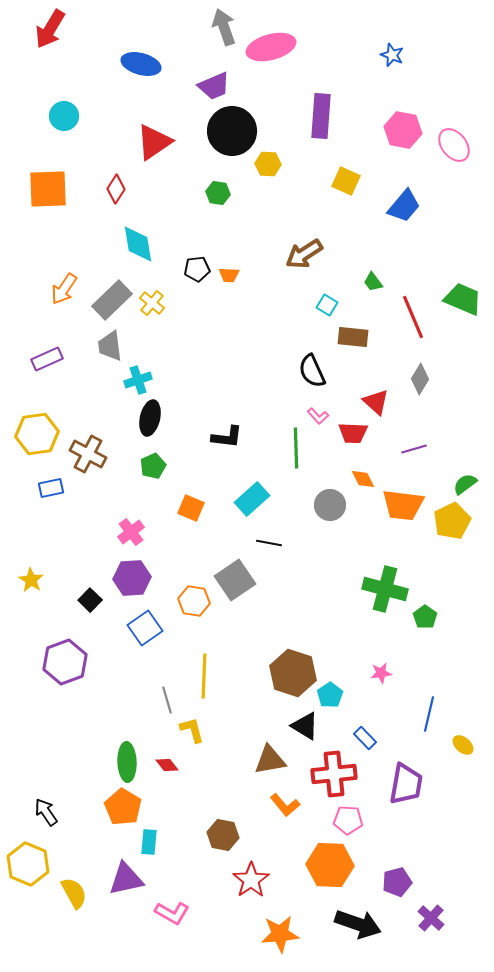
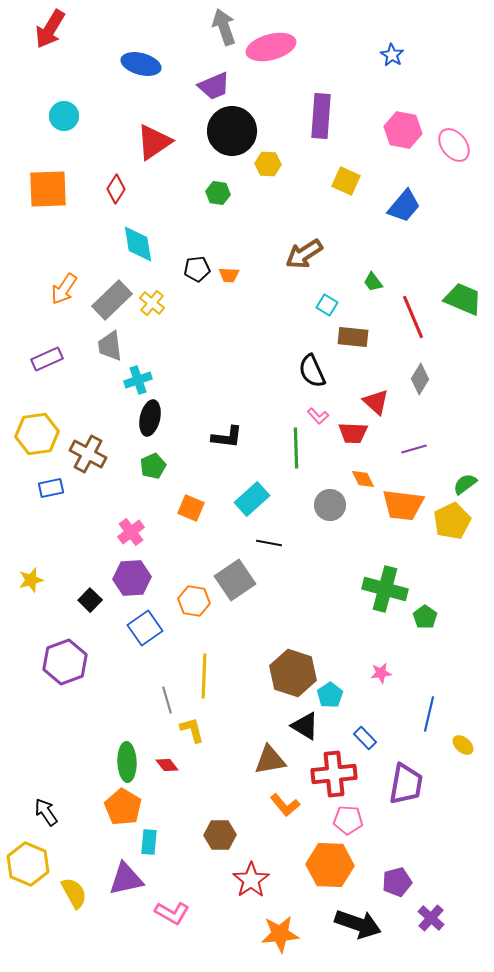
blue star at (392, 55): rotated 10 degrees clockwise
yellow star at (31, 580): rotated 25 degrees clockwise
brown hexagon at (223, 835): moved 3 px left; rotated 12 degrees counterclockwise
